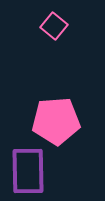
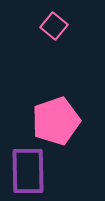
pink pentagon: rotated 15 degrees counterclockwise
